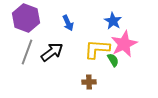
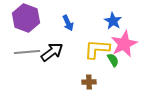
gray line: rotated 65 degrees clockwise
